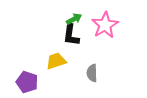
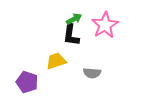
gray semicircle: rotated 84 degrees counterclockwise
